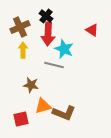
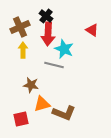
orange triangle: moved 1 px left, 2 px up
